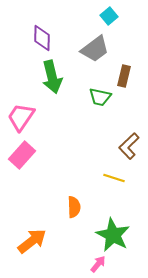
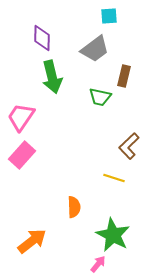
cyan square: rotated 36 degrees clockwise
